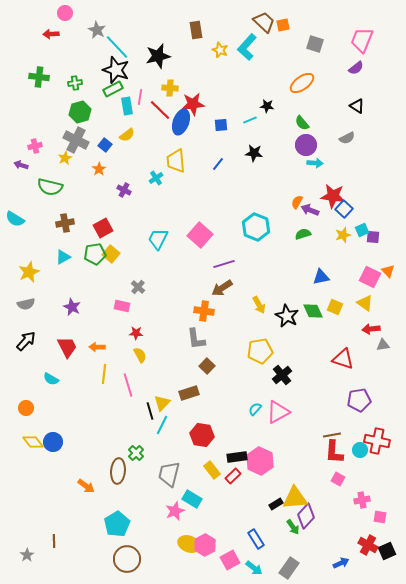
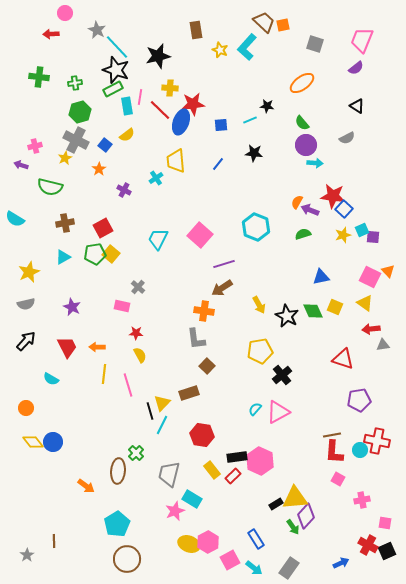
pink square at (380, 517): moved 5 px right, 6 px down
pink hexagon at (205, 545): moved 3 px right, 3 px up
